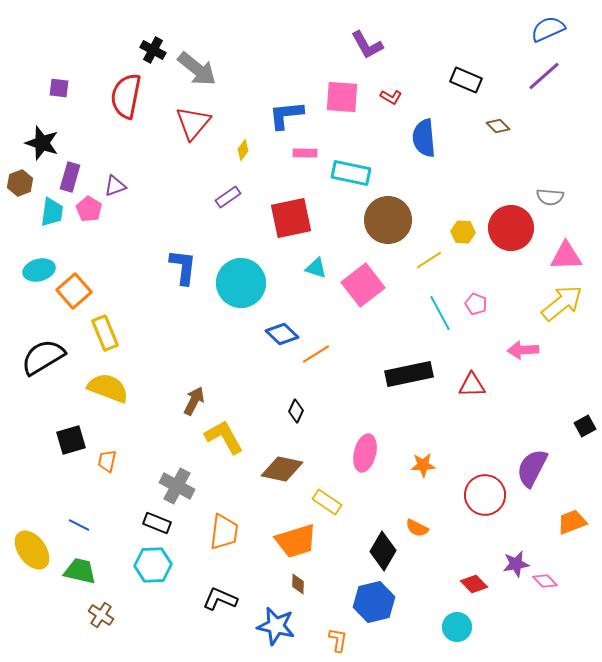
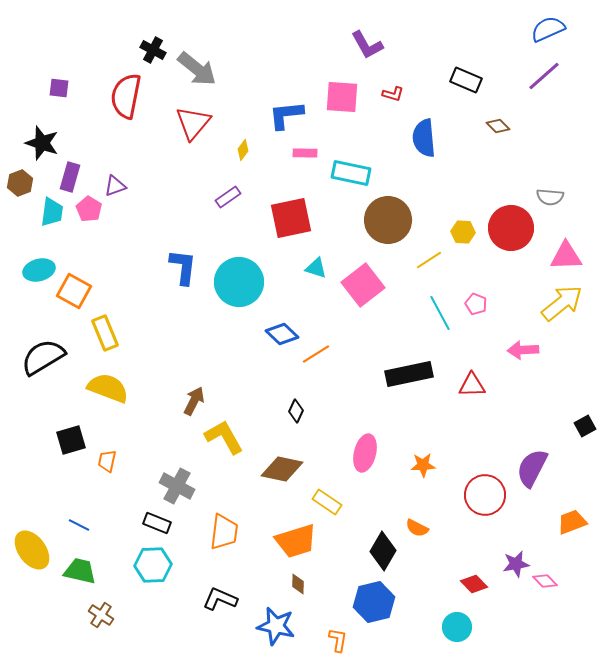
red L-shape at (391, 97): moved 2 px right, 3 px up; rotated 15 degrees counterclockwise
cyan circle at (241, 283): moved 2 px left, 1 px up
orange square at (74, 291): rotated 20 degrees counterclockwise
